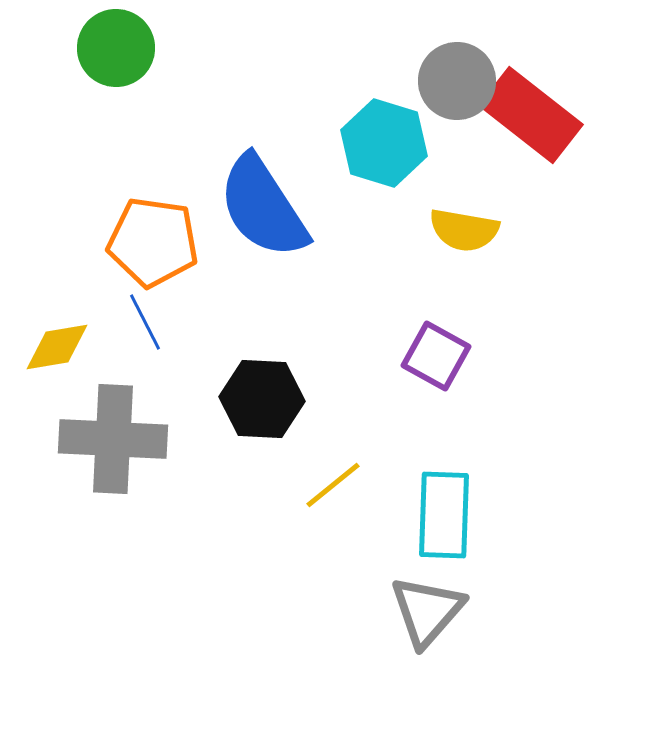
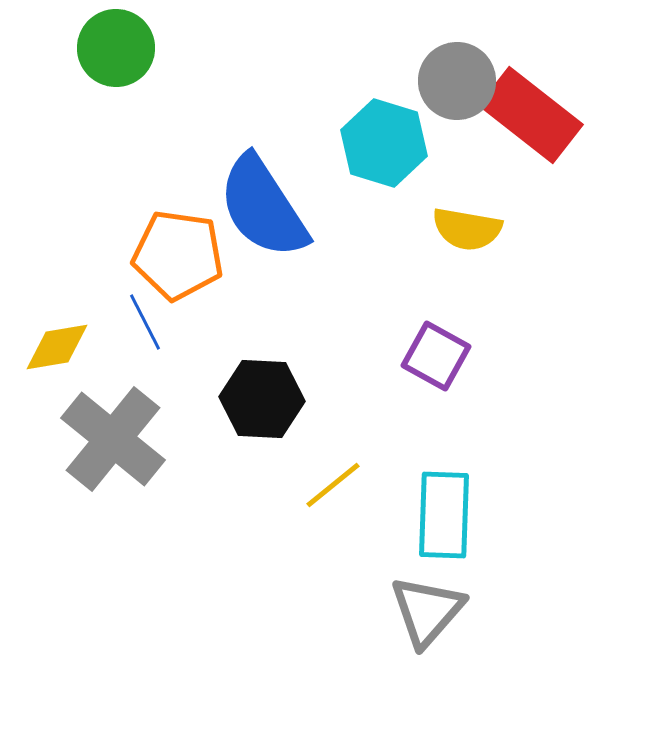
yellow semicircle: moved 3 px right, 1 px up
orange pentagon: moved 25 px right, 13 px down
gray cross: rotated 36 degrees clockwise
